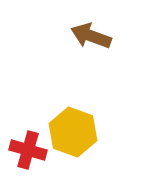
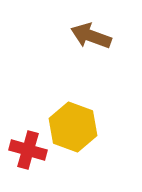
yellow hexagon: moved 5 px up
